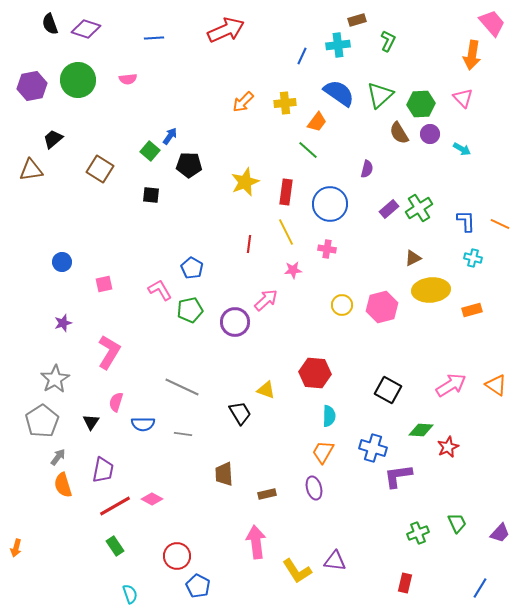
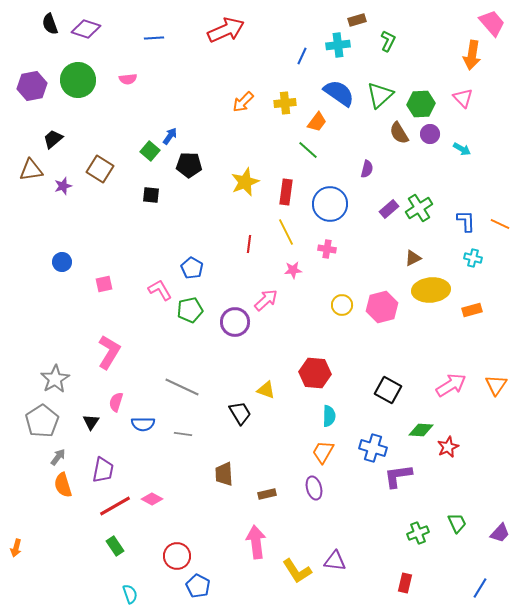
purple star at (63, 323): moved 137 px up
orange triangle at (496, 385): rotated 30 degrees clockwise
